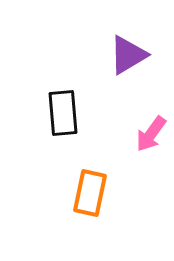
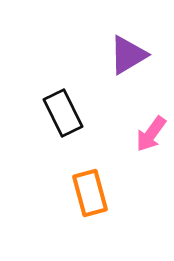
black rectangle: rotated 21 degrees counterclockwise
orange rectangle: rotated 27 degrees counterclockwise
